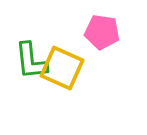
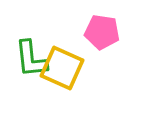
green L-shape: moved 2 px up
